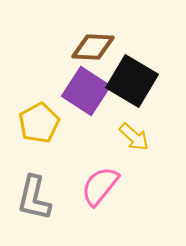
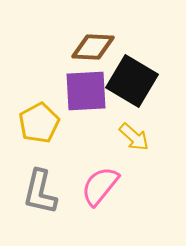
purple square: rotated 36 degrees counterclockwise
gray L-shape: moved 6 px right, 6 px up
